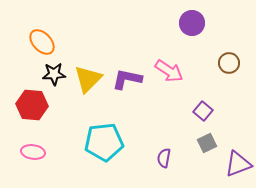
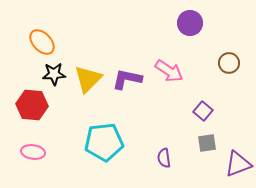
purple circle: moved 2 px left
gray square: rotated 18 degrees clockwise
purple semicircle: rotated 18 degrees counterclockwise
